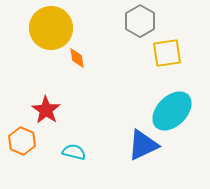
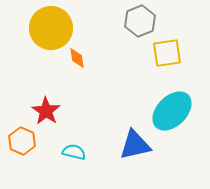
gray hexagon: rotated 8 degrees clockwise
red star: moved 1 px down
blue triangle: moved 8 px left; rotated 12 degrees clockwise
